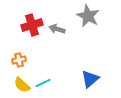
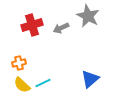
gray arrow: moved 4 px right, 1 px up; rotated 42 degrees counterclockwise
orange cross: moved 3 px down
